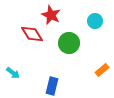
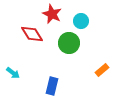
red star: moved 1 px right, 1 px up
cyan circle: moved 14 px left
